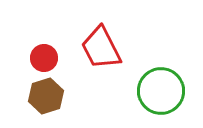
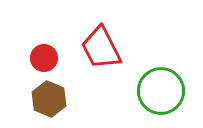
brown hexagon: moved 3 px right, 3 px down; rotated 20 degrees counterclockwise
